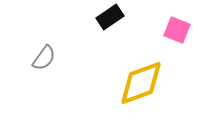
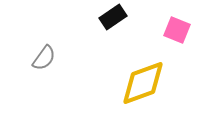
black rectangle: moved 3 px right
yellow diamond: moved 2 px right
